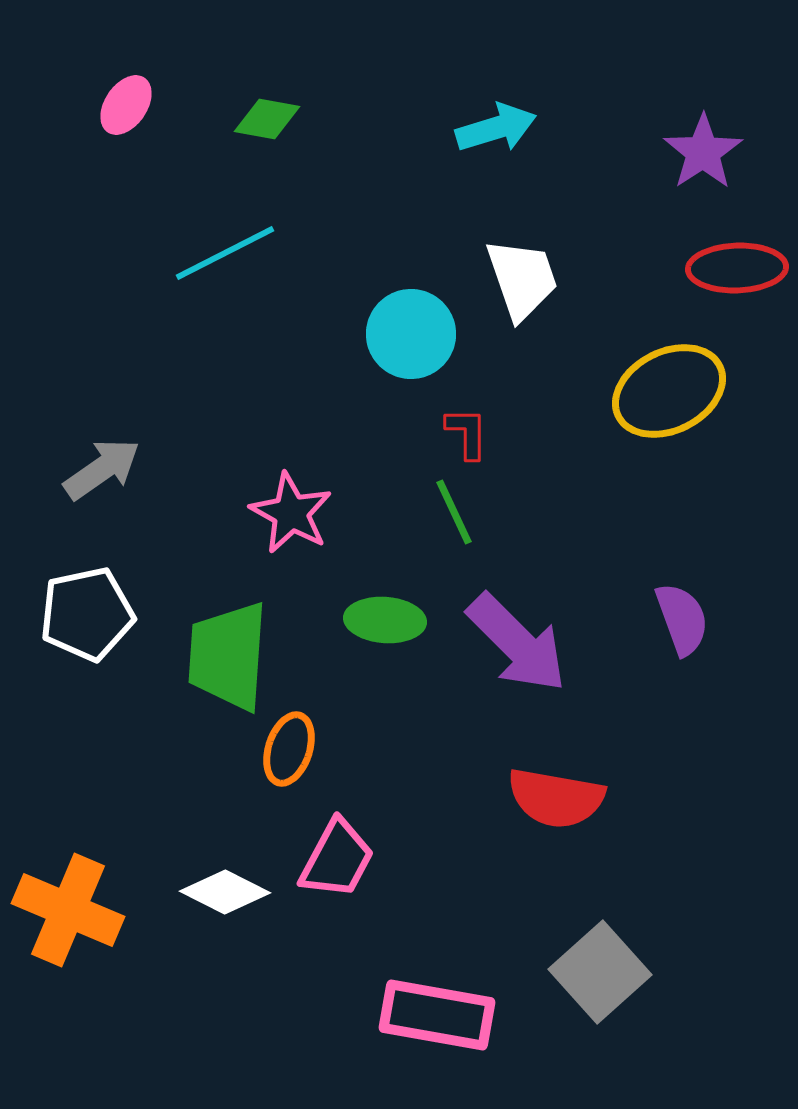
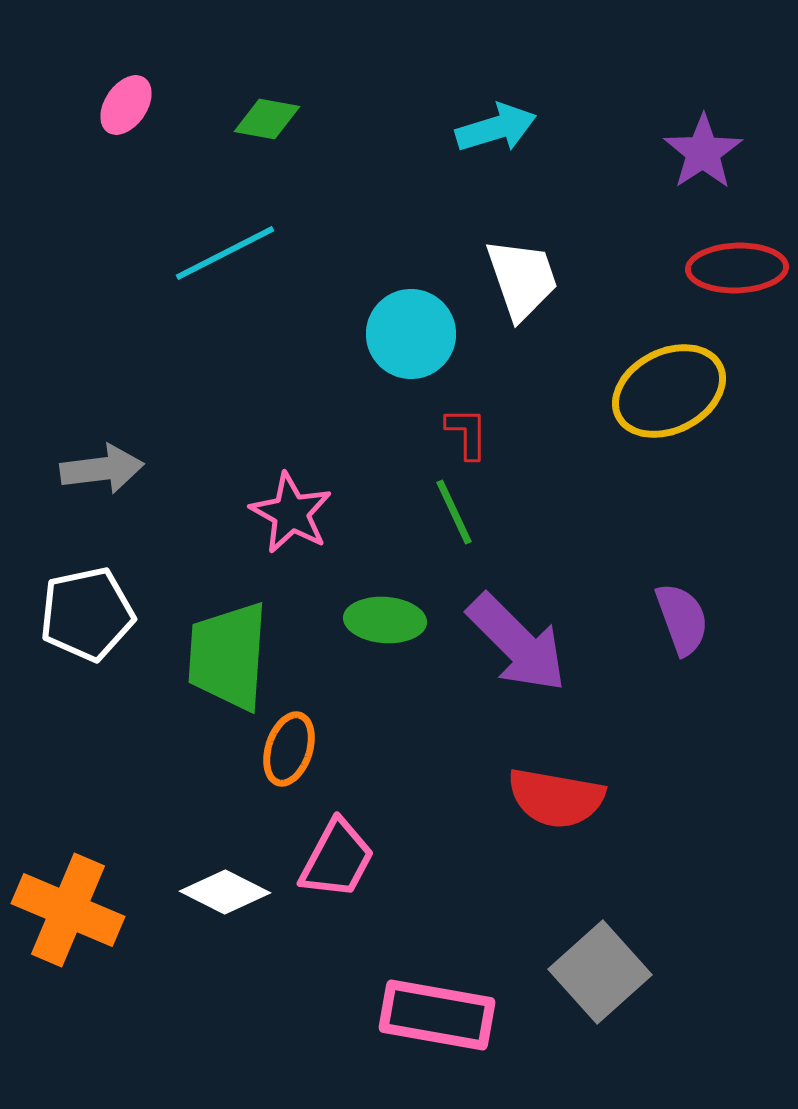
gray arrow: rotated 28 degrees clockwise
